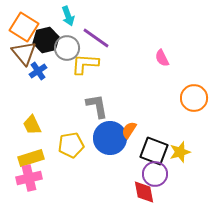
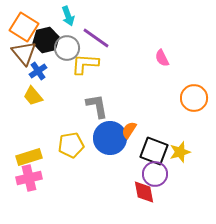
yellow trapezoid: moved 1 px right, 29 px up; rotated 15 degrees counterclockwise
yellow rectangle: moved 2 px left, 1 px up
